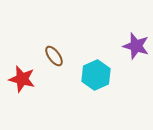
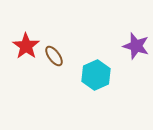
red star: moved 4 px right, 33 px up; rotated 20 degrees clockwise
